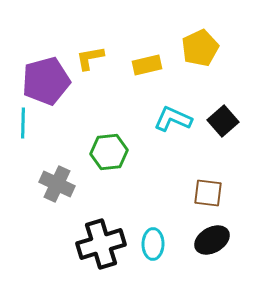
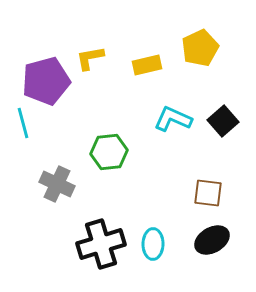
cyan line: rotated 16 degrees counterclockwise
